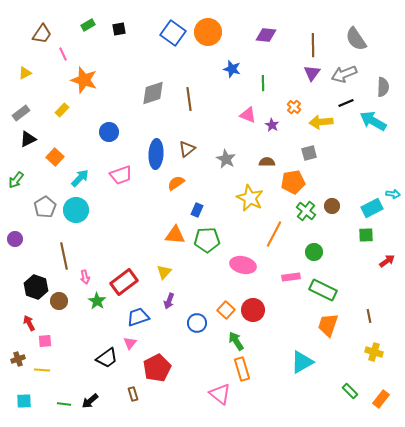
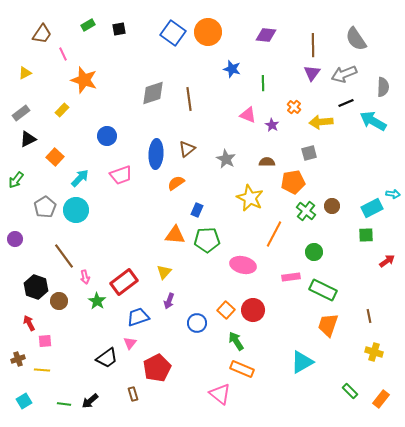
blue circle at (109, 132): moved 2 px left, 4 px down
brown line at (64, 256): rotated 24 degrees counterclockwise
orange rectangle at (242, 369): rotated 50 degrees counterclockwise
cyan square at (24, 401): rotated 28 degrees counterclockwise
